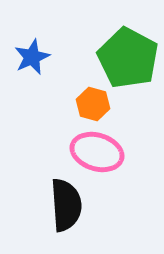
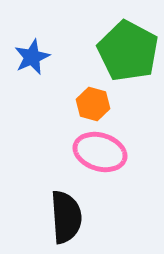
green pentagon: moved 7 px up
pink ellipse: moved 3 px right
black semicircle: moved 12 px down
